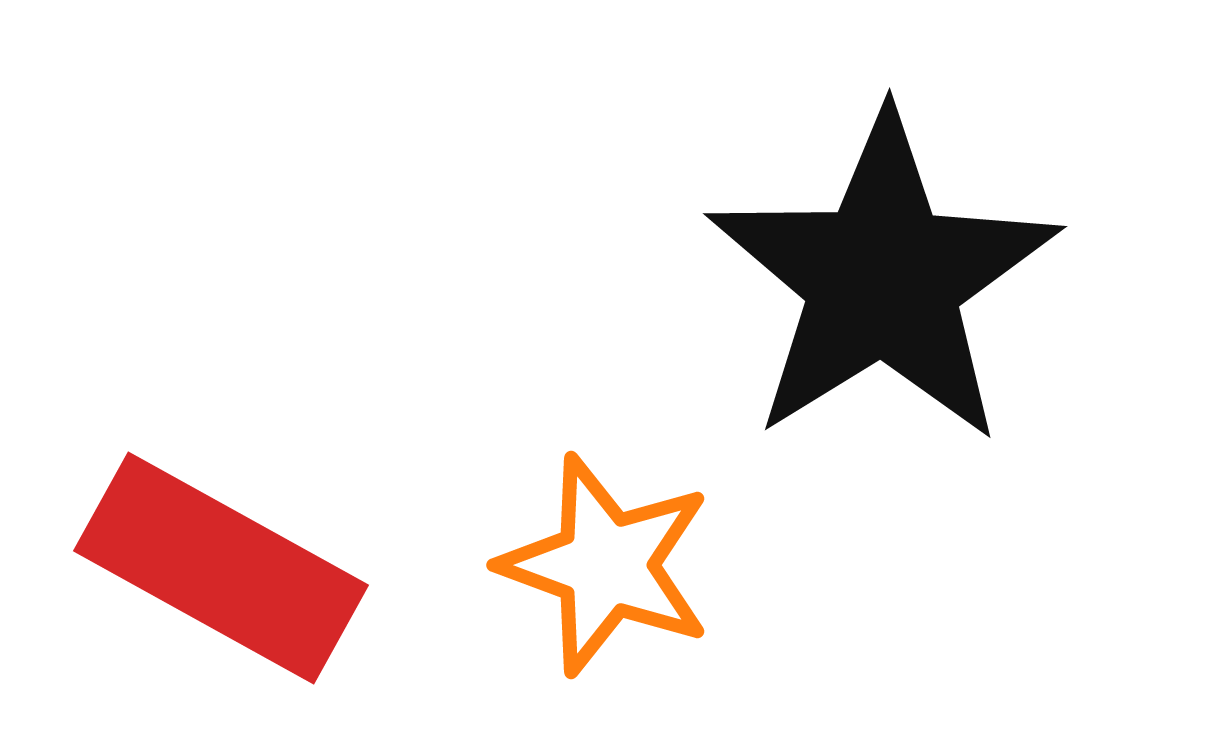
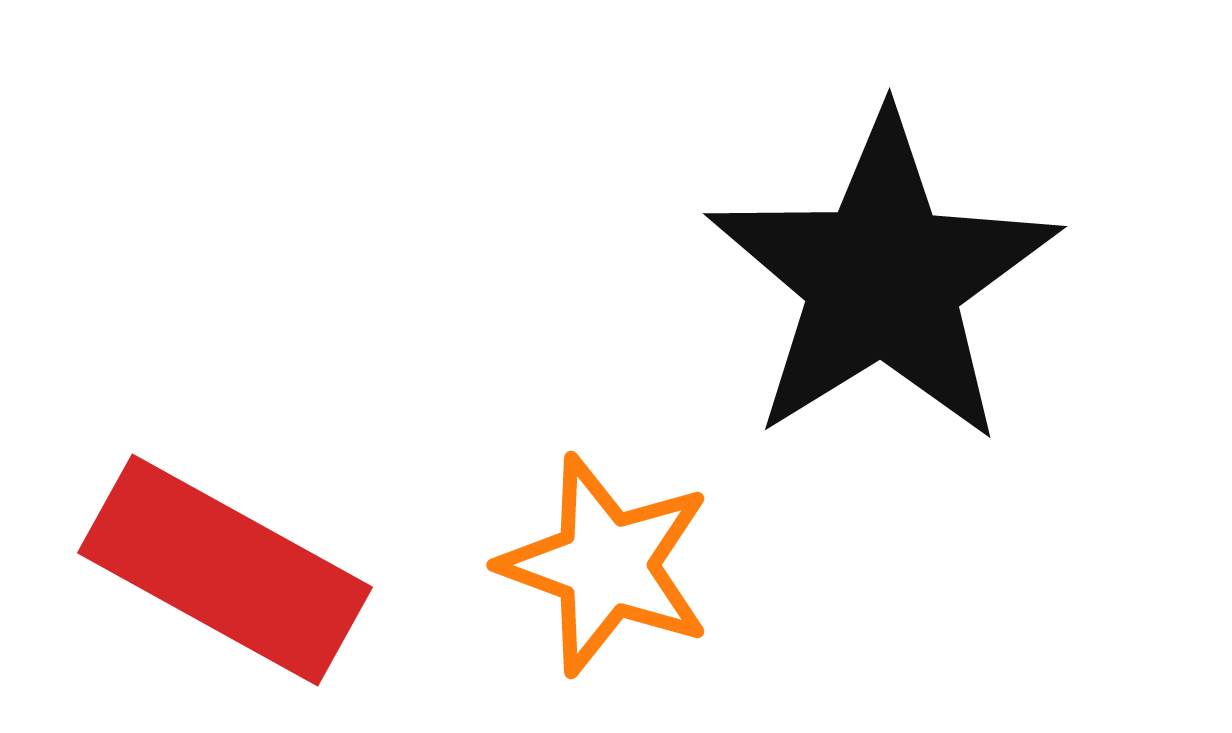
red rectangle: moved 4 px right, 2 px down
